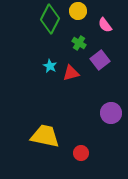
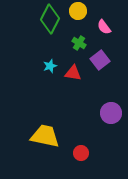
pink semicircle: moved 1 px left, 2 px down
cyan star: rotated 24 degrees clockwise
red triangle: moved 2 px right; rotated 24 degrees clockwise
